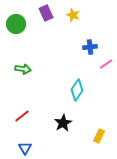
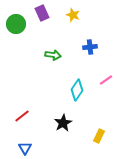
purple rectangle: moved 4 px left
pink line: moved 16 px down
green arrow: moved 30 px right, 14 px up
